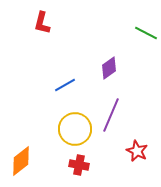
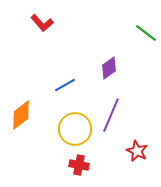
red L-shape: rotated 55 degrees counterclockwise
green line: rotated 10 degrees clockwise
orange diamond: moved 46 px up
